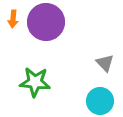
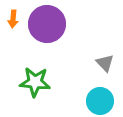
purple circle: moved 1 px right, 2 px down
